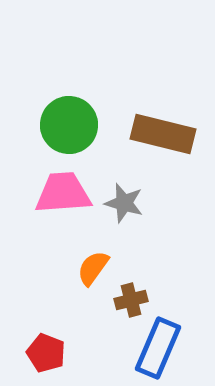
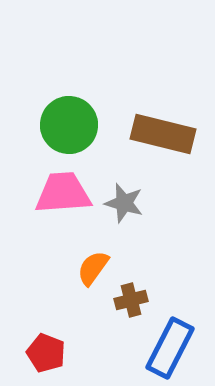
blue rectangle: moved 12 px right; rotated 4 degrees clockwise
